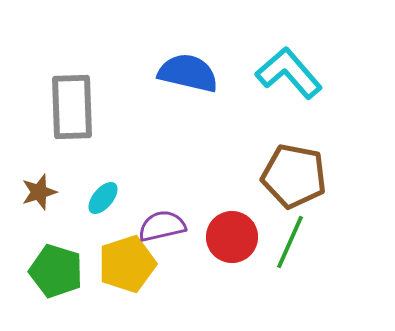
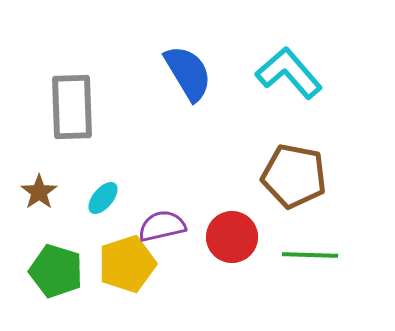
blue semicircle: rotated 46 degrees clockwise
brown star: rotated 18 degrees counterclockwise
green line: moved 20 px right, 13 px down; rotated 68 degrees clockwise
